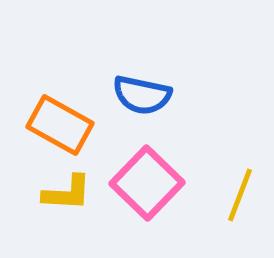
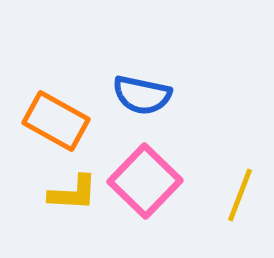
orange rectangle: moved 4 px left, 4 px up
pink square: moved 2 px left, 2 px up
yellow L-shape: moved 6 px right
